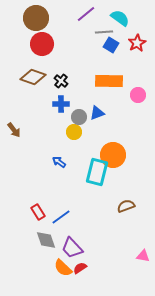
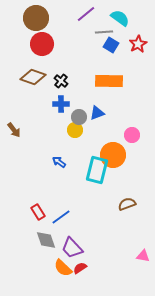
red star: moved 1 px right, 1 px down
pink circle: moved 6 px left, 40 px down
yellow circle: moved 1 px right, 2 px up
cyan rectangle: moved 2 px up
brown semicircle: moved 1 px right, 2 px up
